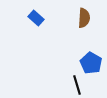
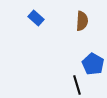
brown semicircle: moved 2 px left, 3 px down
blue pentagon: moved 2 px right, 1 px down
